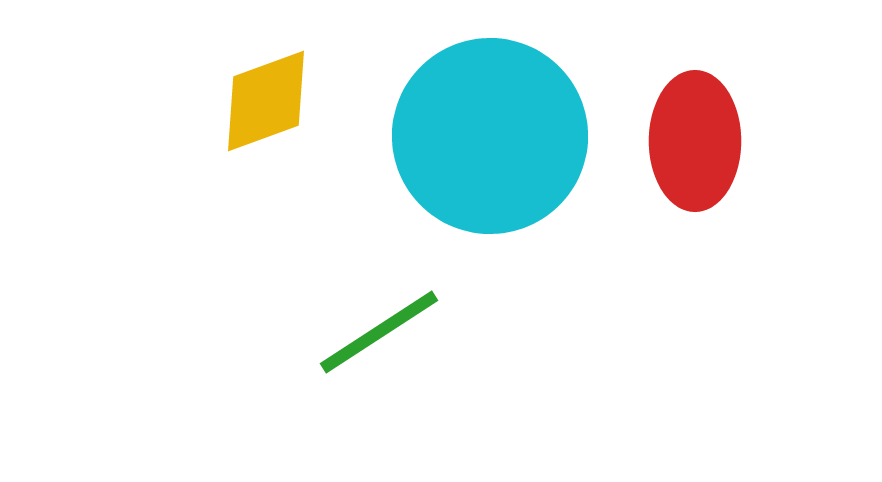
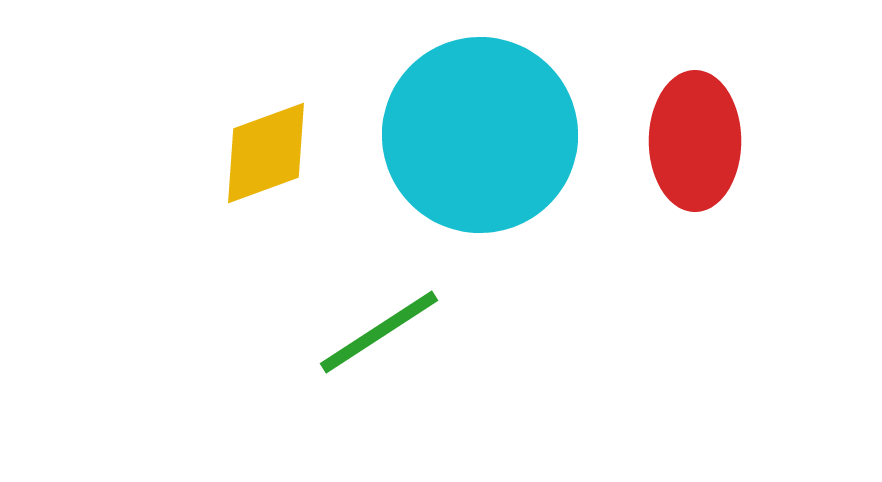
yellow diamond: moved 52 px down
cyan circle: moved 10 px left, 1 px up
